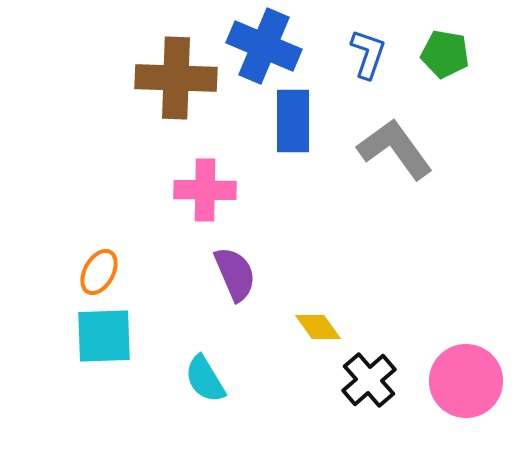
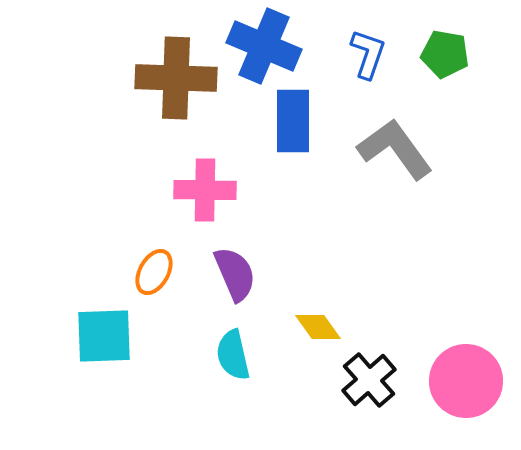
orange ellipse: moved 55 px right
cyan semicircle: moved 28 px right, 24 px up; rotated 18 degrees clockwise
